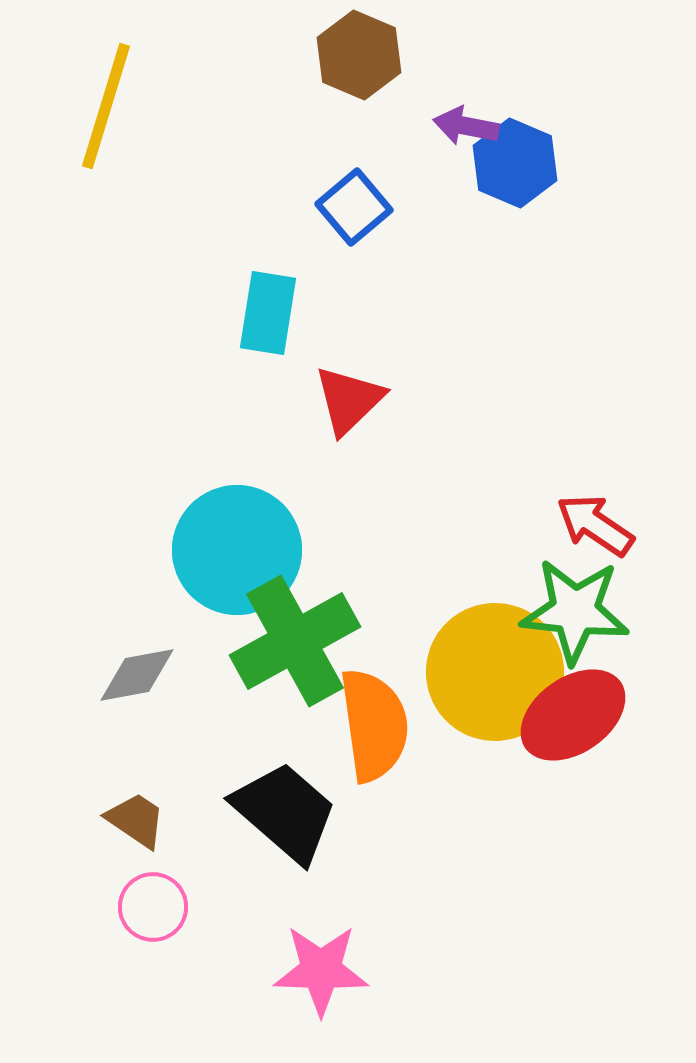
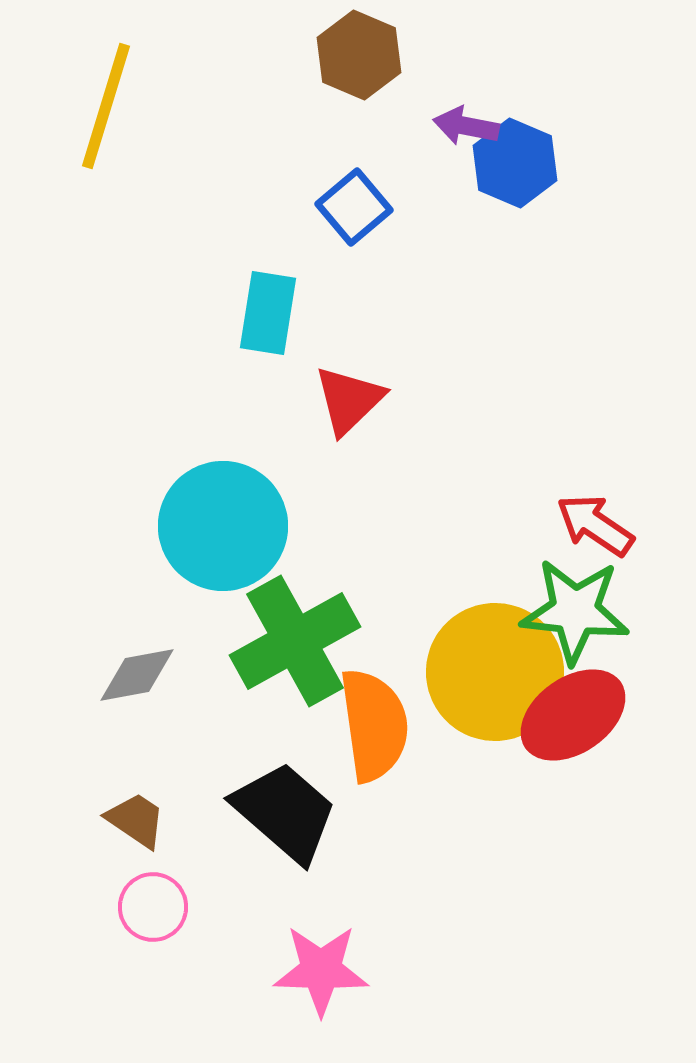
cyan circle: moved 14 px left, 24 px up
